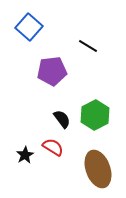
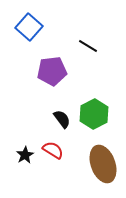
green hexagon: moved 1 px left, 1 px up
red semicircle: moved 3 px down
brown ellipse: moved 5 px right, 5 px up
